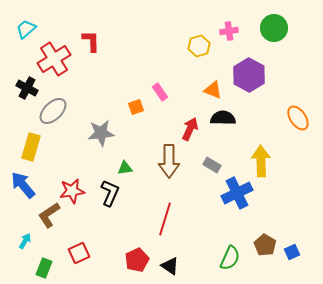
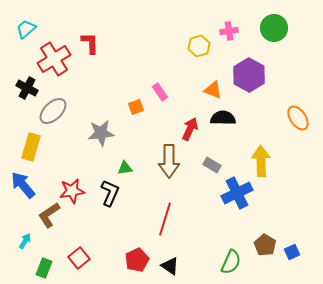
red L-shape: moved 1 px left, 2 px down
red square: moved 5 px down; rotated 15 degrees counterclockwise
green semicircle: moved 1 px right, 4 px down
